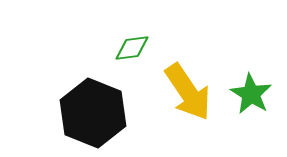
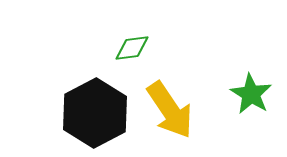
yellow arrow: moved 18 px left, 18 px down
black hexagon: moved 2 px right; rotated 10 degrees clockwise
